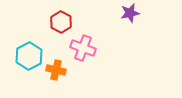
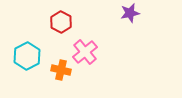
pink cross: moved 2 px right, 4 px down; rotated 30 degrees clockwise
cyan hexagon: moved 2 px left
orange cross: moved 5 px right
